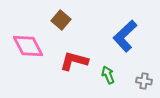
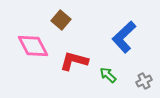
blue L-shape: moved 1 px left, 1 px down
pink diamond: moved 5 px right
green arrow: rotated 24 degrees counterclockwise
gray cross: rotated 35 degrees counterclockwise
